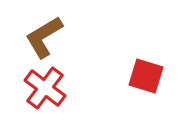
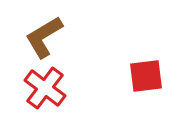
red square: rotated 24 degrees counterclockwise
